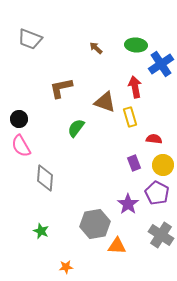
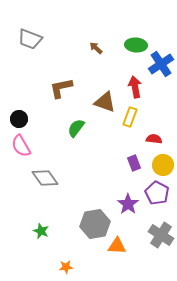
yellow rectangle: rotated 36 degrees clockwise
gray diamond: rotated 40 degrees counterclockwise
